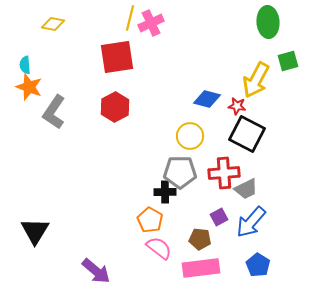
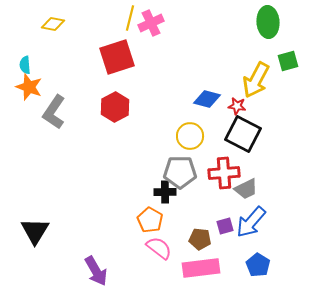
red square: rotated 9 degrees counterclockwise
black square: moved 4 px left
purple square: moved 6 px right, 9 px down; rotated 12 degrees clockwise
purple arrow: rotated 20 degrees clockwise
